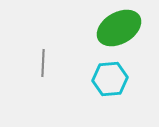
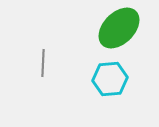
green ellipse: rotated 15 degrees counterclockwise
